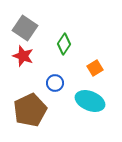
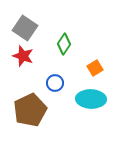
cyan ellipse: moved 1 px right, 2 px up; rotated 20 degrees counterclockwise
